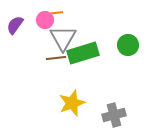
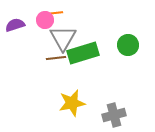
purple semicircle: rotated 36 degrees clockwise
yellow star: rotated 8 degrees clockwise
